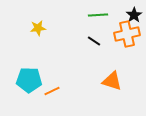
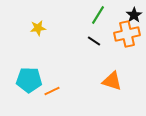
green line: rotated 54 degrees counterclockwise
